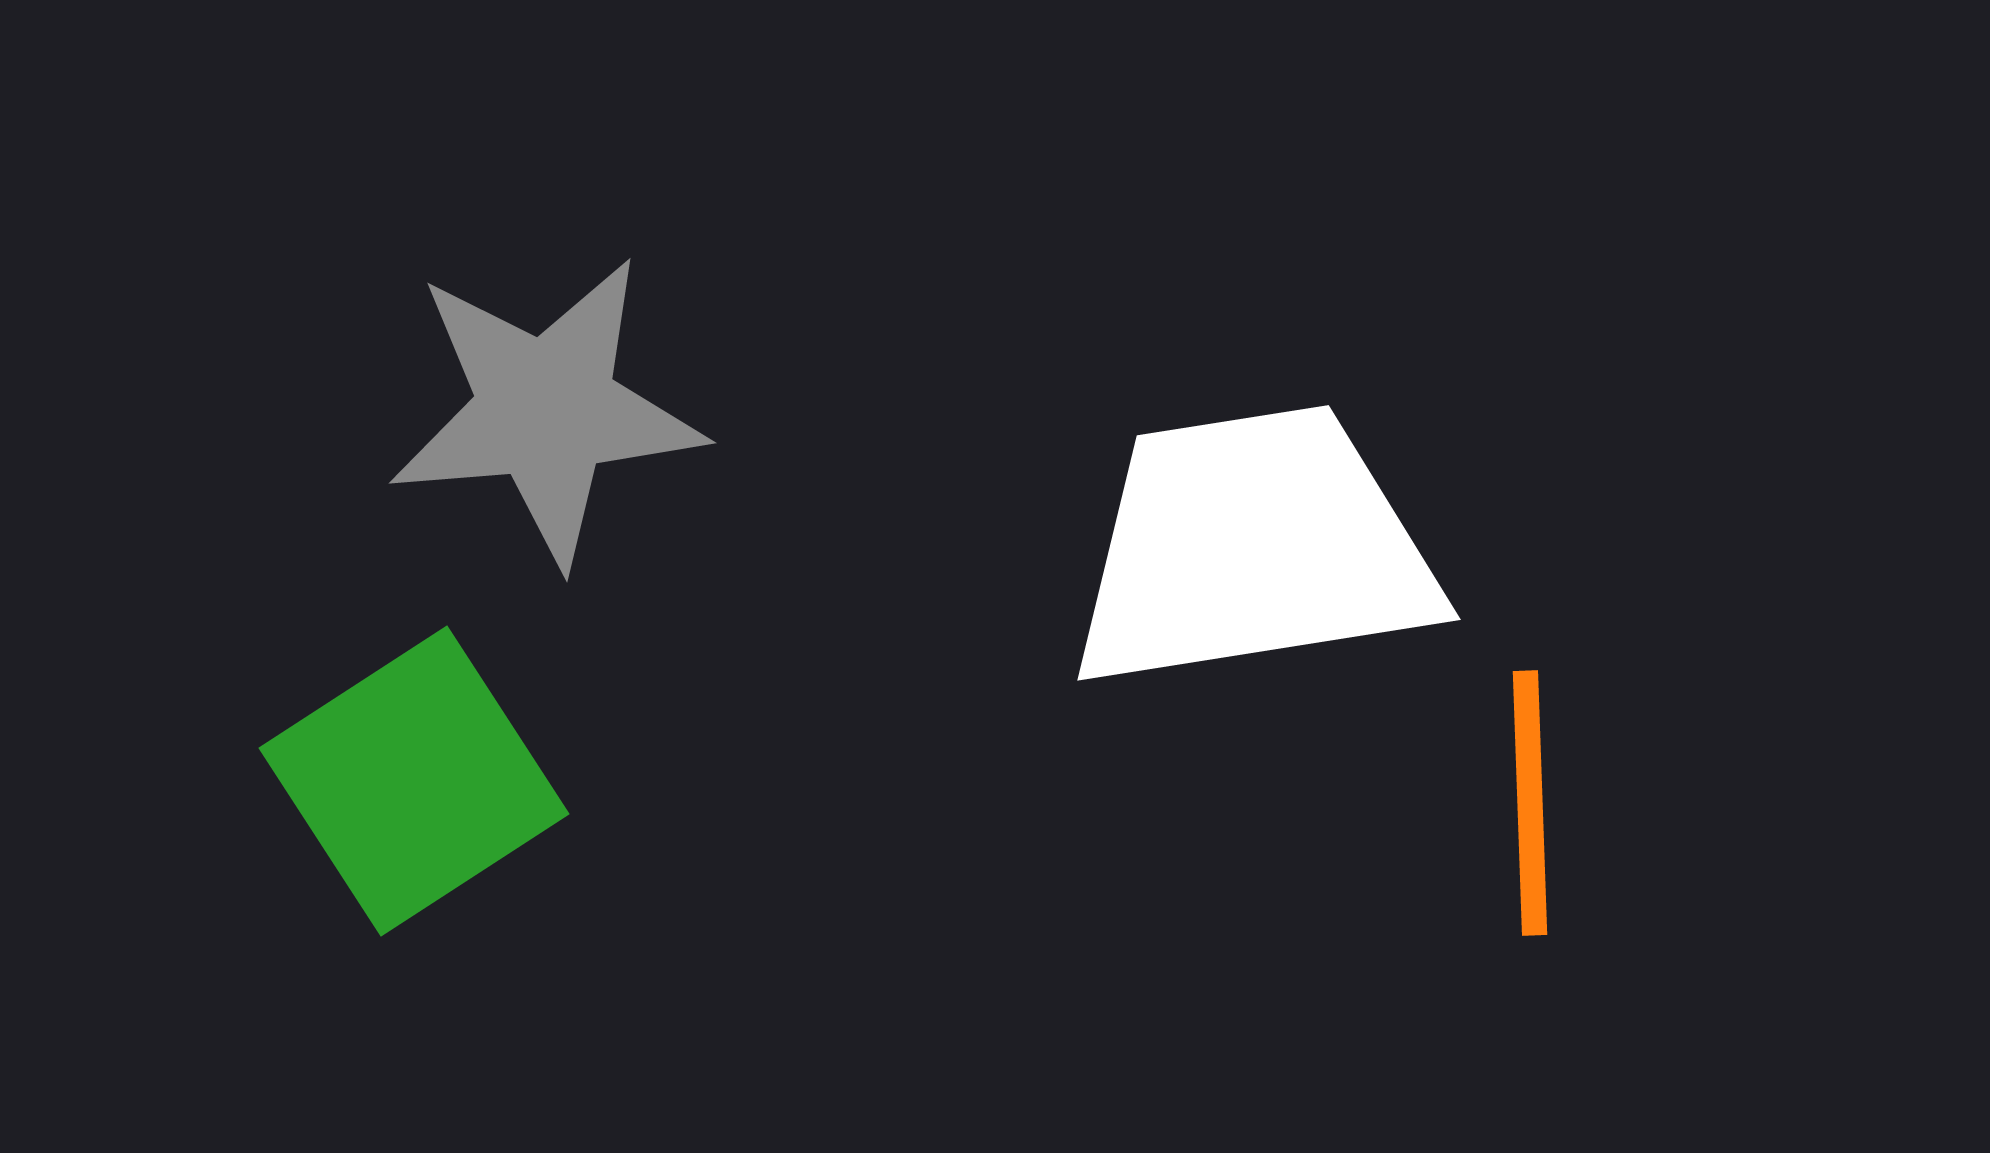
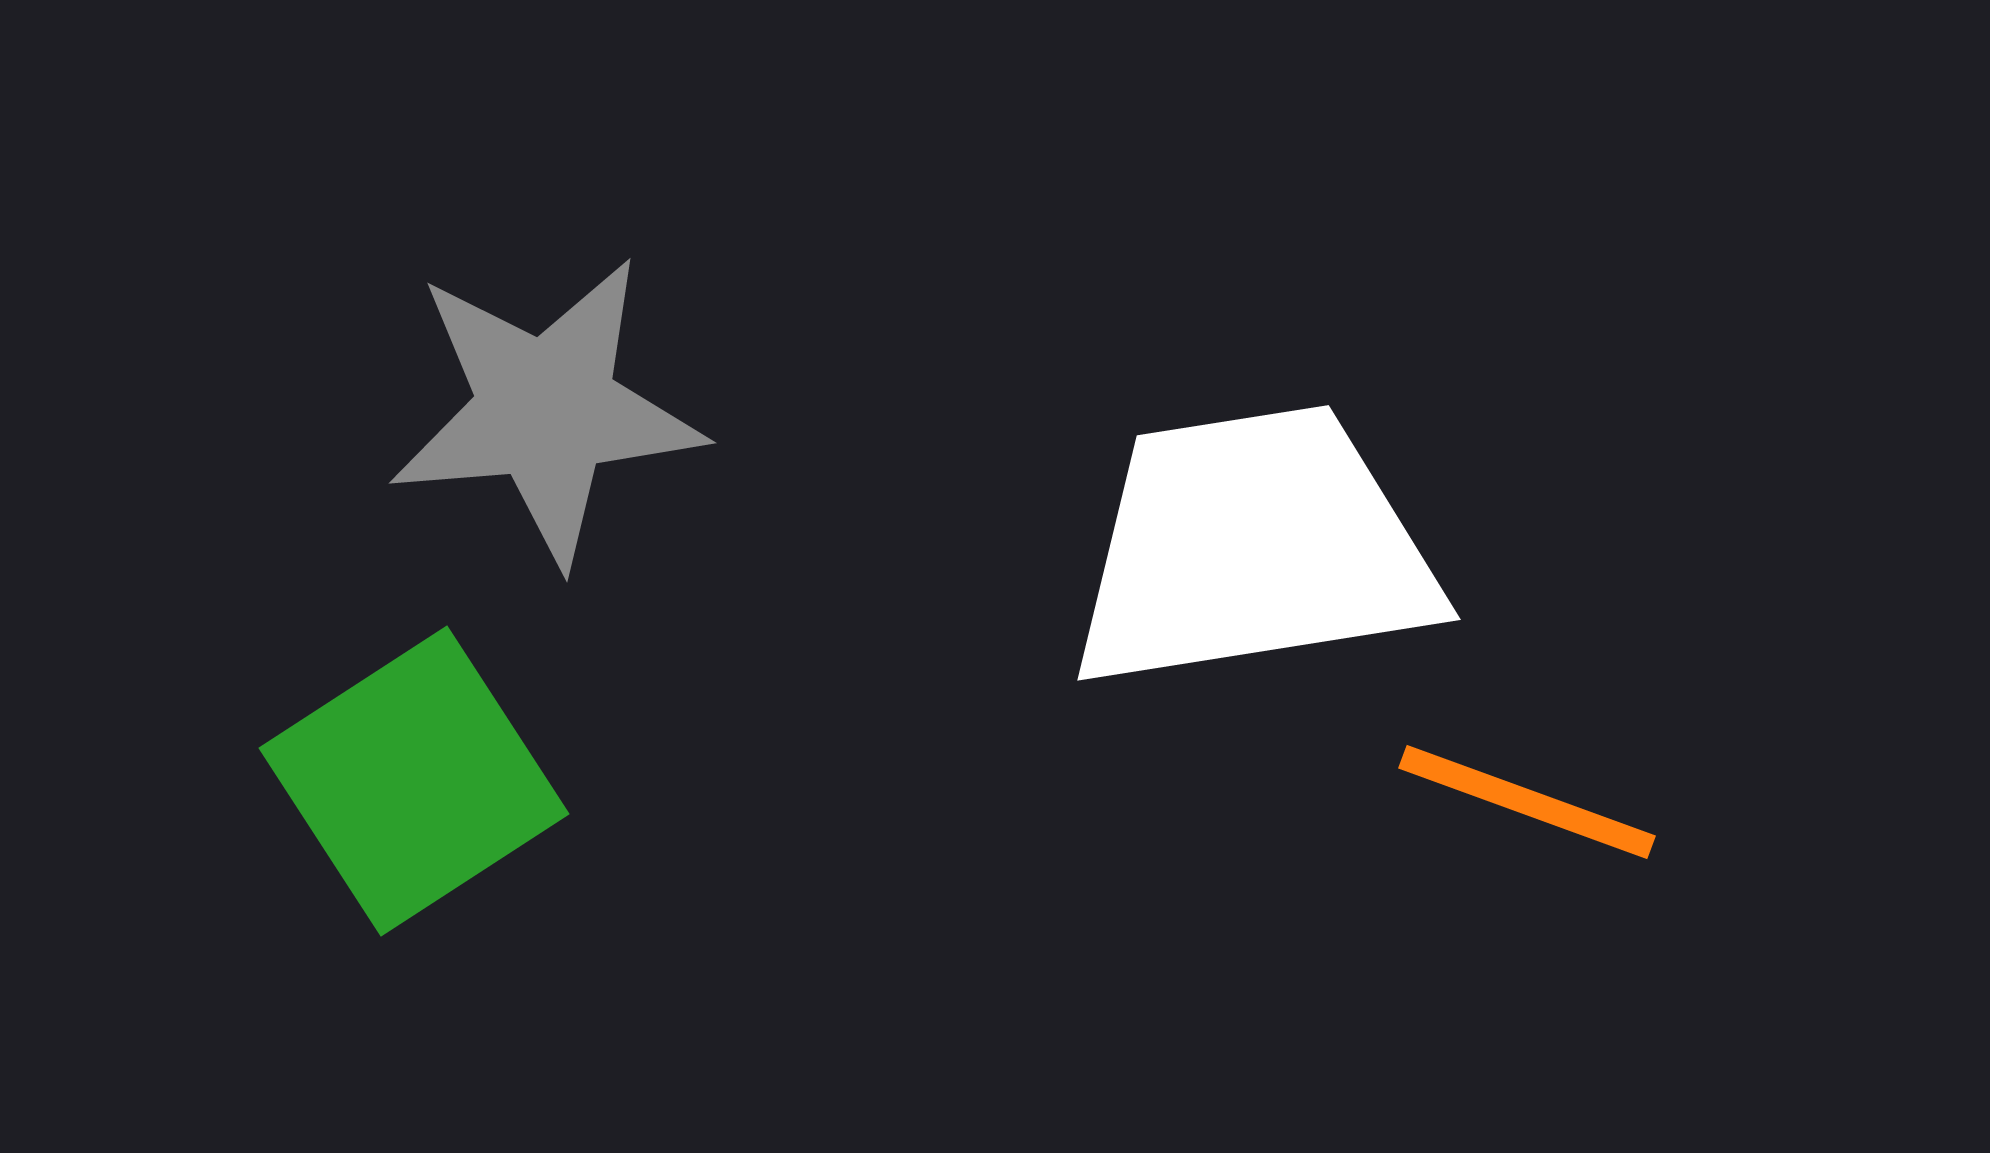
orange line: moved 3 px left, 1 px up; rotated 68 degrees counterclockwise
